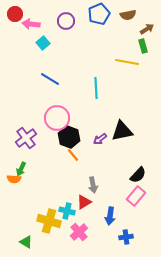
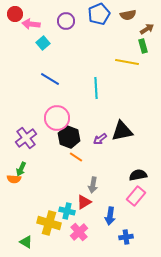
orange line: moved 3 px right, 2 px down; rotated 16 degrees counterclockwise
black semicircle: rotated 144 degrees counterclockwise
gray arrow: rotated 21 degrees clockwise
yellow cross: moved 2 px down
